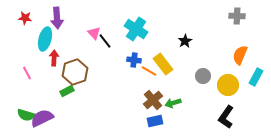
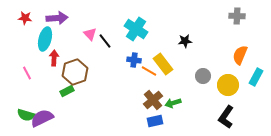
purple arrow: rotated 90 degrees counterclockwise
pink triangle: moved 4 px left, 1 px down
black star: rotated 24 degrees clockwise
